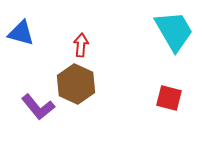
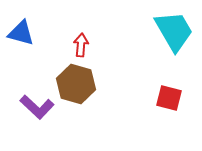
brown hexagon: rotated 9 degrees counterclockwise
purple L-shape: moved 1 px left; rotated 8 degrees counterclockwise
